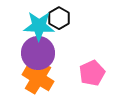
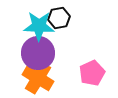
black hexagon: rotated 20 degrees clockwise
